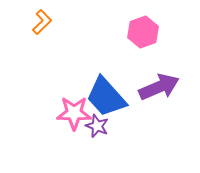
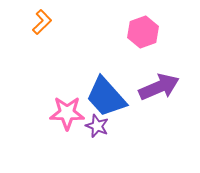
pink star: moved 7 px left
